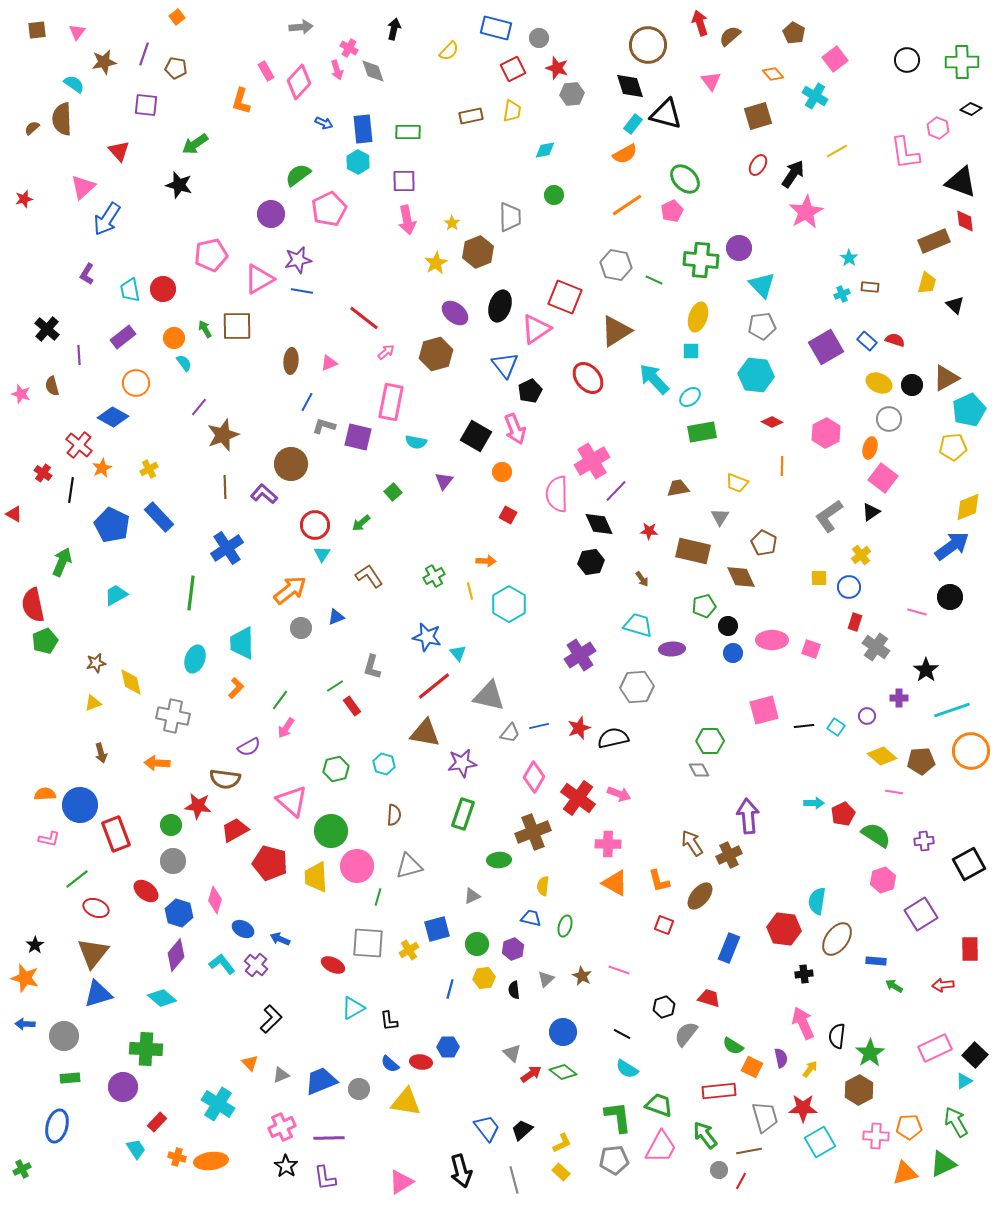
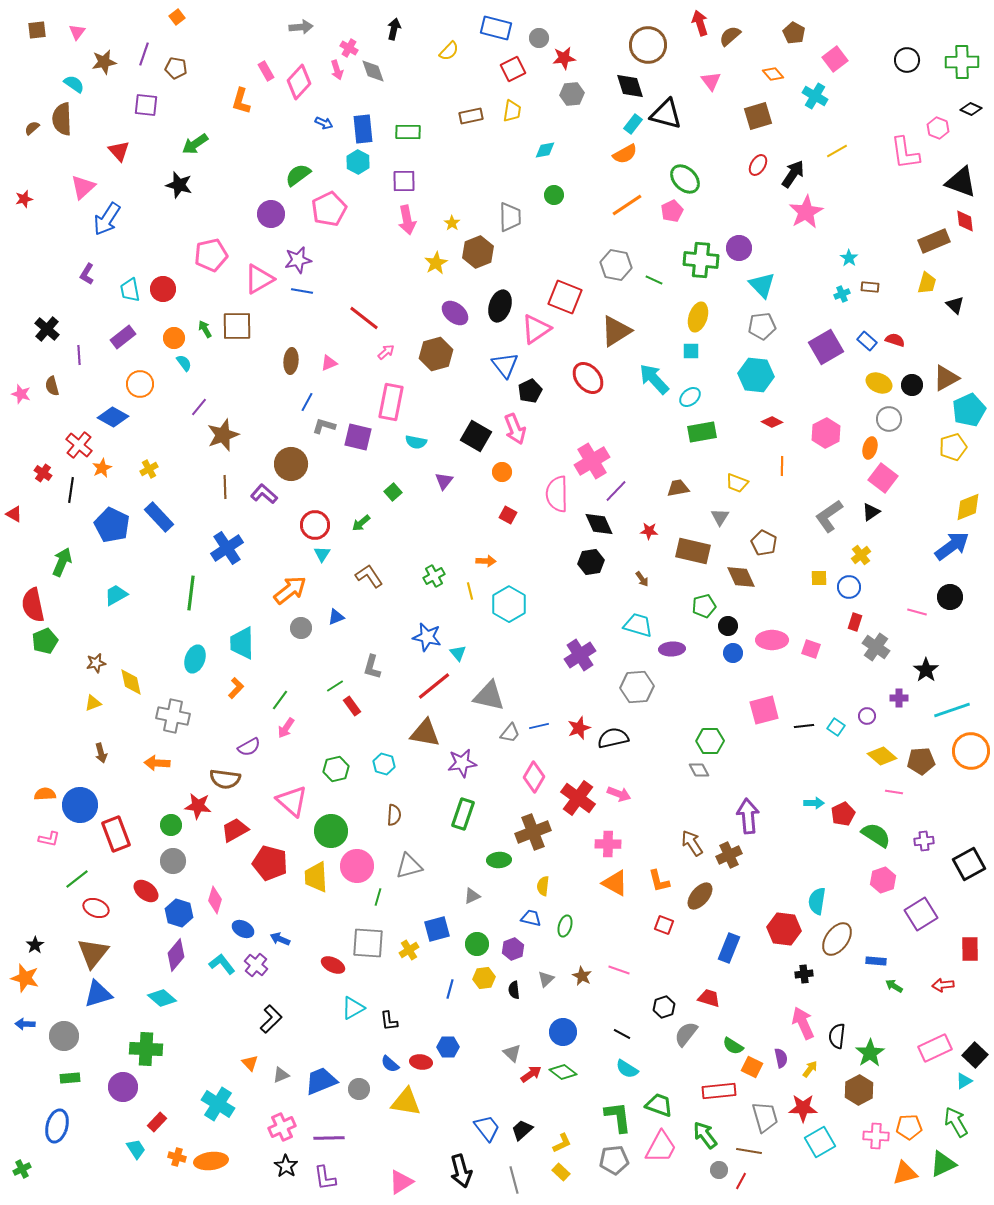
red star at (557, 68): moved 7 px right, 10 px up; rotated 25 degrees counterclockwise
orange circle at (136, 383): moved 4 px right, 1 px down
yellow pentagon at (953, 447): rotated 12 degrees counterclockwise
brown line at (749, 1151): rotated 20 degrees clockwise
